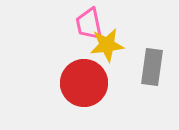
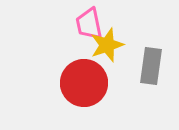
yellow star: rotated 12 degrees counterclockwise
gray rectangle: moved 1 px left, 1 px up
